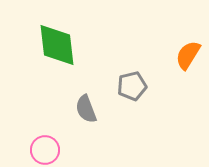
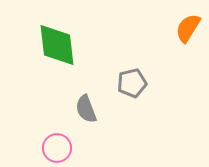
orange semicircle: moved 27 px up
gray pentagon: moved 3 px up
pink circle: moved 12 px right, 2 px up
